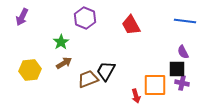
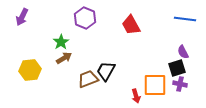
blue line: moved 2 px up
brown arrow: moved 5 px up
black square: moved 1 px up; rotated 18 degrees counterclockwise
purple cross: moved 2 px left, 1 px down
